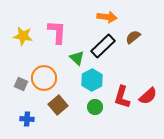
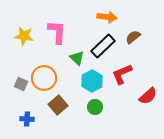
yellow star: moved 1 px right
cyan hexagon: moved 1 px down
red L-shape: moved 23 px up; rotated 50 degrees clockwise
